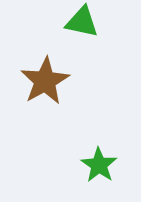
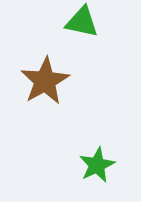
green star: moved 2 px left; rotated 12 degrees clockwise
